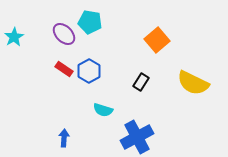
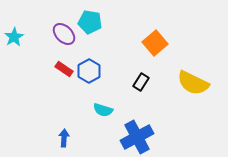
orange square: moved 2 px left, 3 px down
